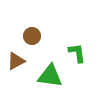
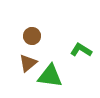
green L-shape: moved 4 px right, 3 px up; rotated 50 degrees counterclockwise
brown triangle: moved 12 px right, 2 px down; rotated 12 degrees counterclockwise
